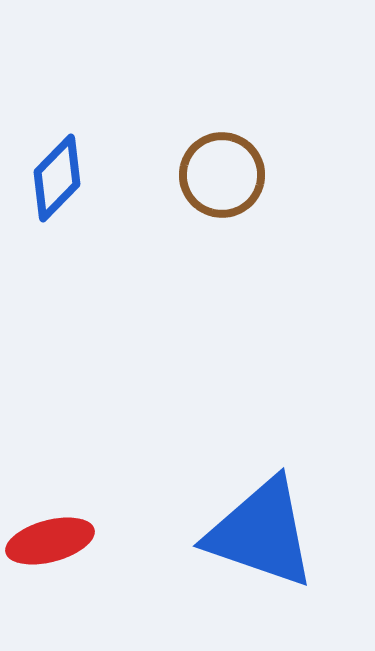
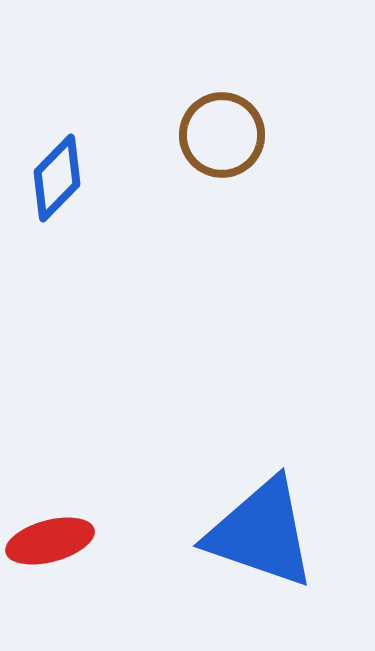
brown circle: moved 40 px up
